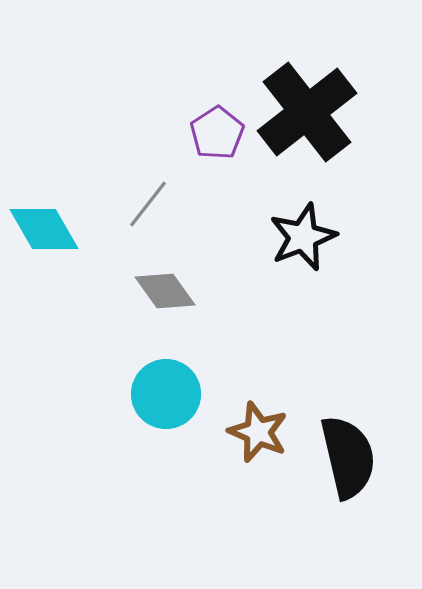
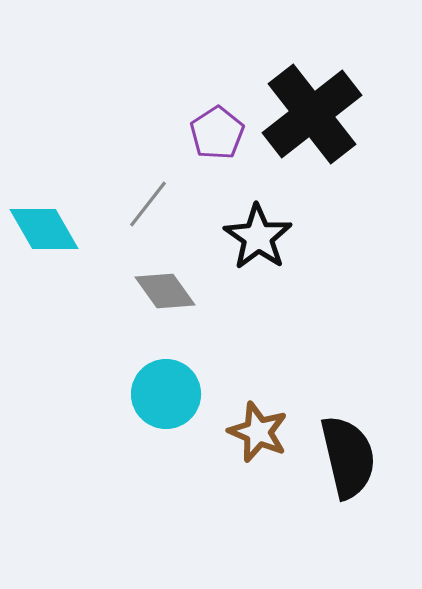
black cross: moved 5 px right, 2 px down
black star: moved 45 px left; rotated 16 degrees counterclockwise
